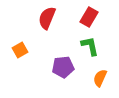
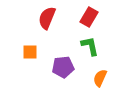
orange square: moved 10 px right, 2 px down; rotated 28 degrees clockwise
